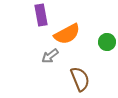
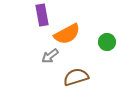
purple rectangle: moved 1 px right
brown semicircle: moved 4 px left, 2 px up; rotated 85 degrees counterclockwise
